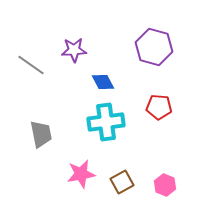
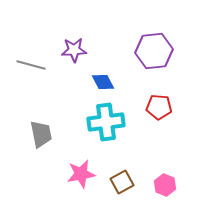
purple hexagon: moved 4 px down; rotated 21 degrees counterclockwise
gray line: rotated 20 degrees counterclockwise
